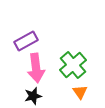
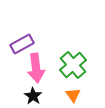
purple rectangle: moved 4 px left, 3 px down
orange triangle: moved 7 px left, 3 px down
black star: rotated 24 degrees counterclockwise
